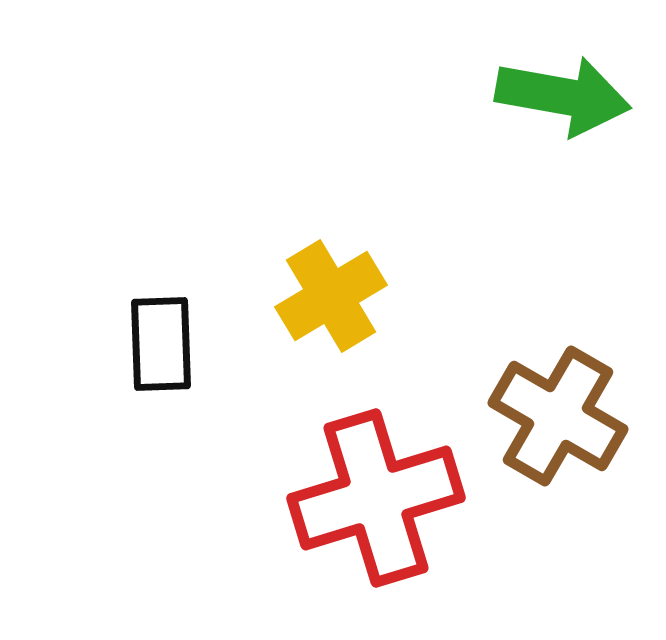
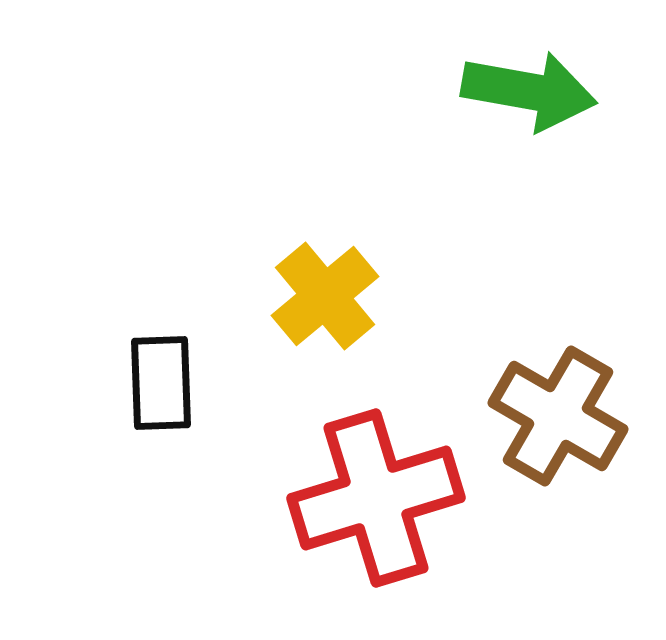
green arrow: moved 34 px left, 5 px up
yellow cross: moved 6 px left; rotated 9 degrees counterclockwise
black rectangle: moved 39 px down
